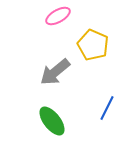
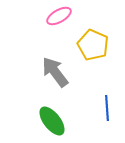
pink ellipse: moved 1 px right
gray arrow: rotated 92 degrees clockwise
blue line: rotated 30 degrees counterclockwise
